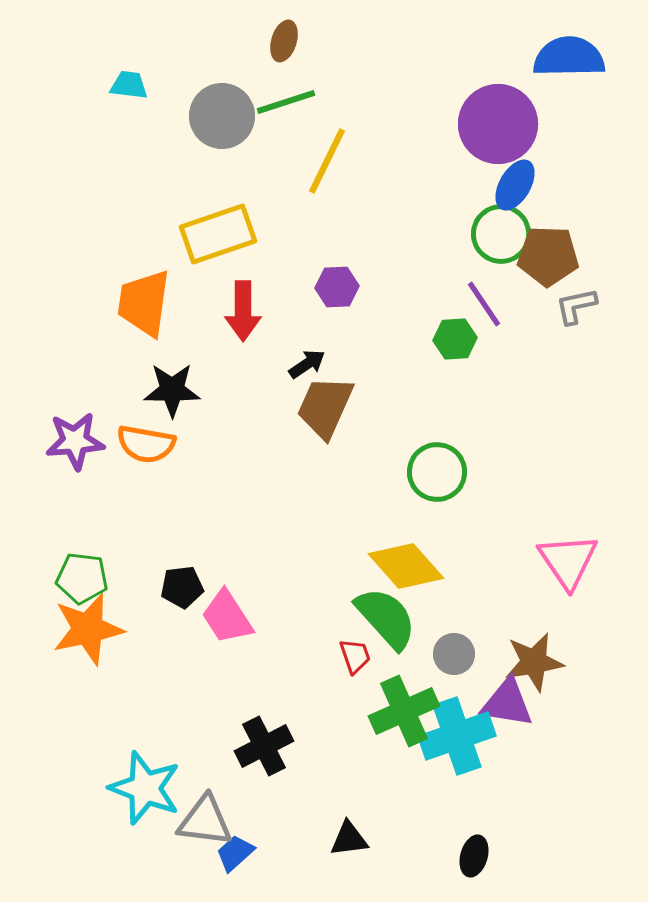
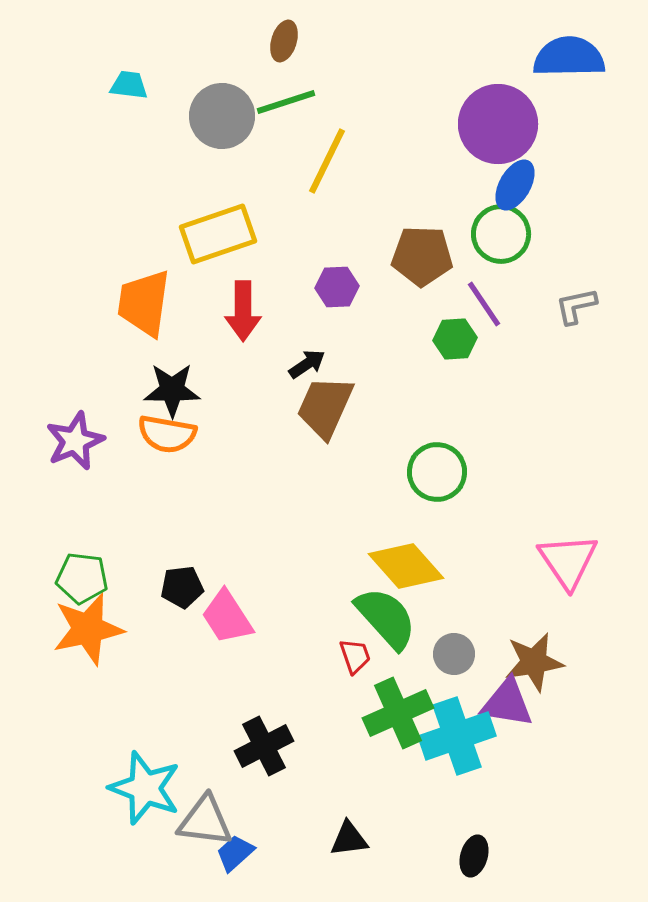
brown pentagon at (548, 256): moved 126 px left
purple star at (75, 441): rotated 18 degrees counterclockwise
orange semicircle at (146, 444): moved 21 px right, 10 px up
green cross at (404, 711): moved 6 px left, 2 px down
